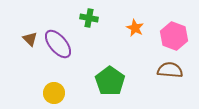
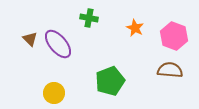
green pentagon: rotated 16 degrees clockwise
